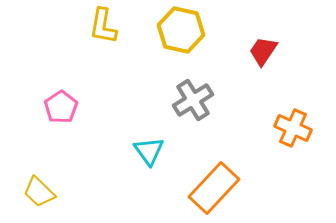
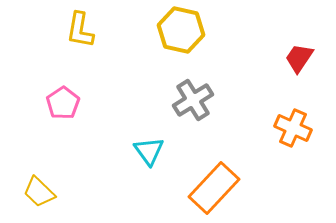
yellow L-shape: moved 23 px left, 4 px down
red trapezoid: moved 36 px right, 7 px down
pink pentagon: moved 2 px right, 4 px up
